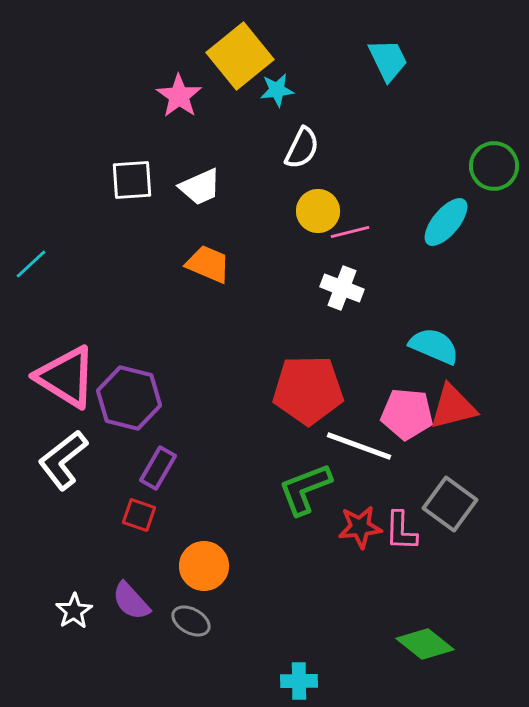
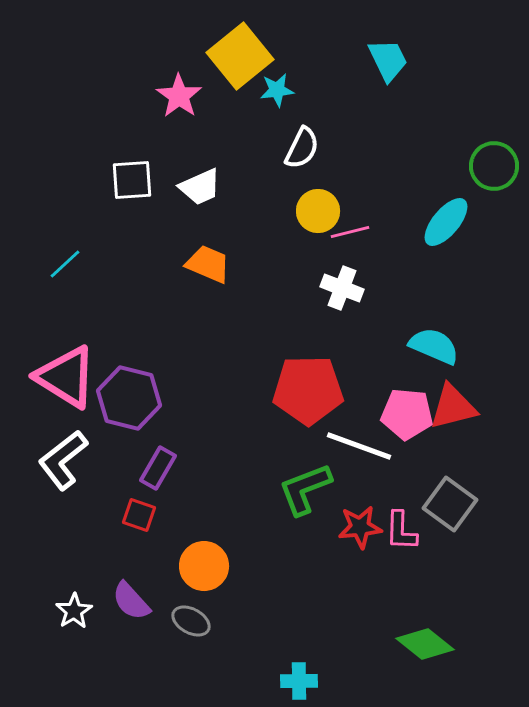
cyan line: moved 34 px right
